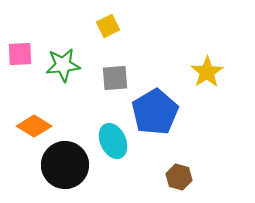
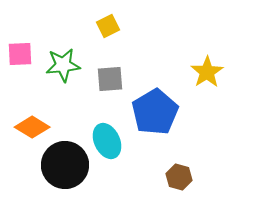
gray square: moved 5 px left, 1 px down
orange diamond: moved 2 px left, 1 px down
cyan ellipse: moved 6 px left
